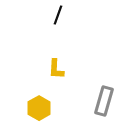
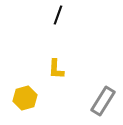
gray rectangle: moved 1 px left; rotated 16 degrees clockwise
yellow hexagon: moved 14 px left, 10 px up; rotated 15 degrees clockwise
